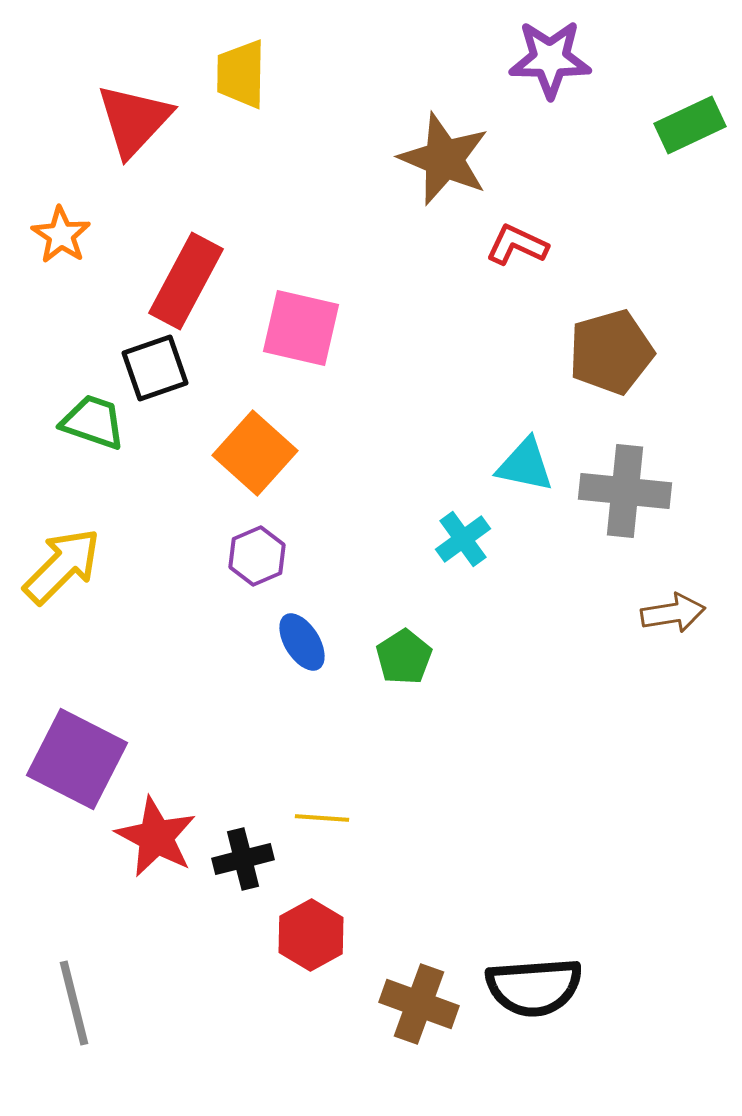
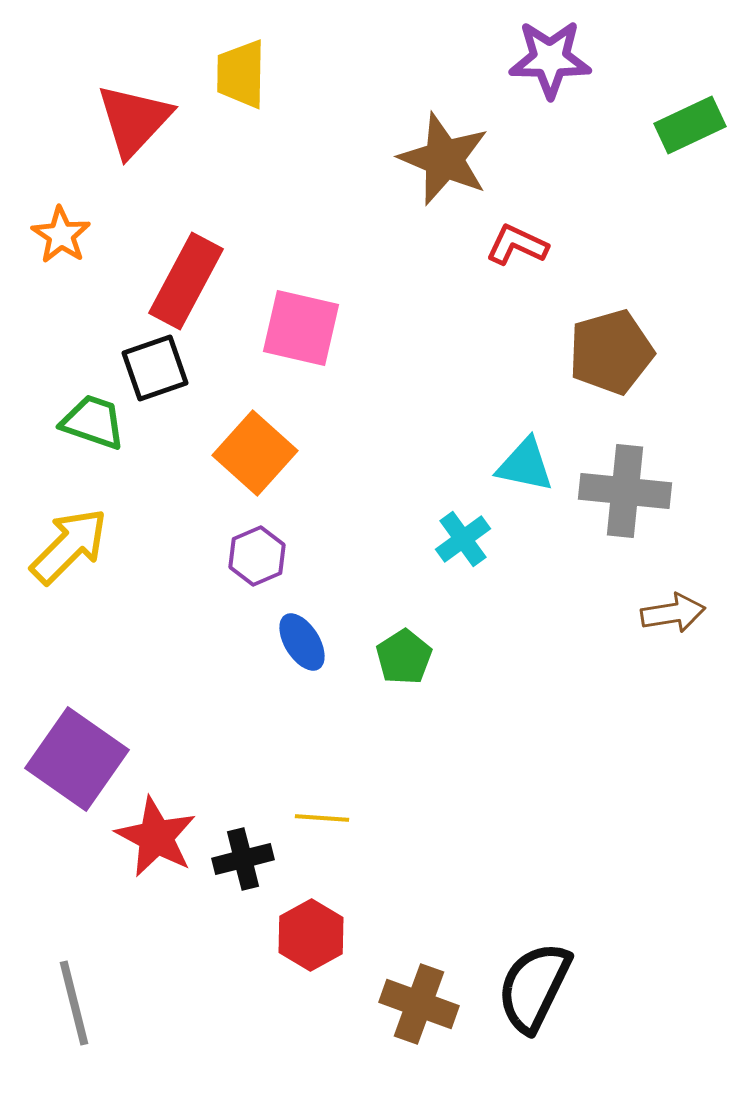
yellow arrow: moved 7 px right, 20 px up
purple square: rotated 8 degrees clockwise
black semicircle: rotated 120 degrees clockwise
